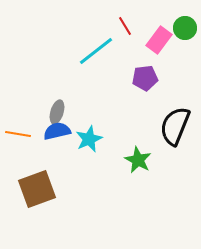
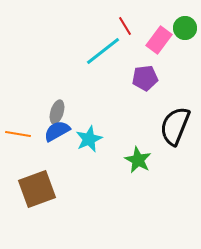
cyan line: moved 7 px right
blue semicircle: rotated 16 degrees counterclockwise
